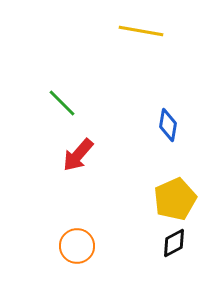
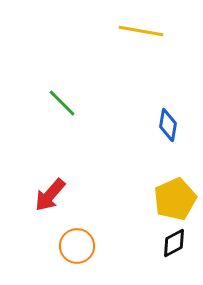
red arrow: moved 28 px left, 40 px down
